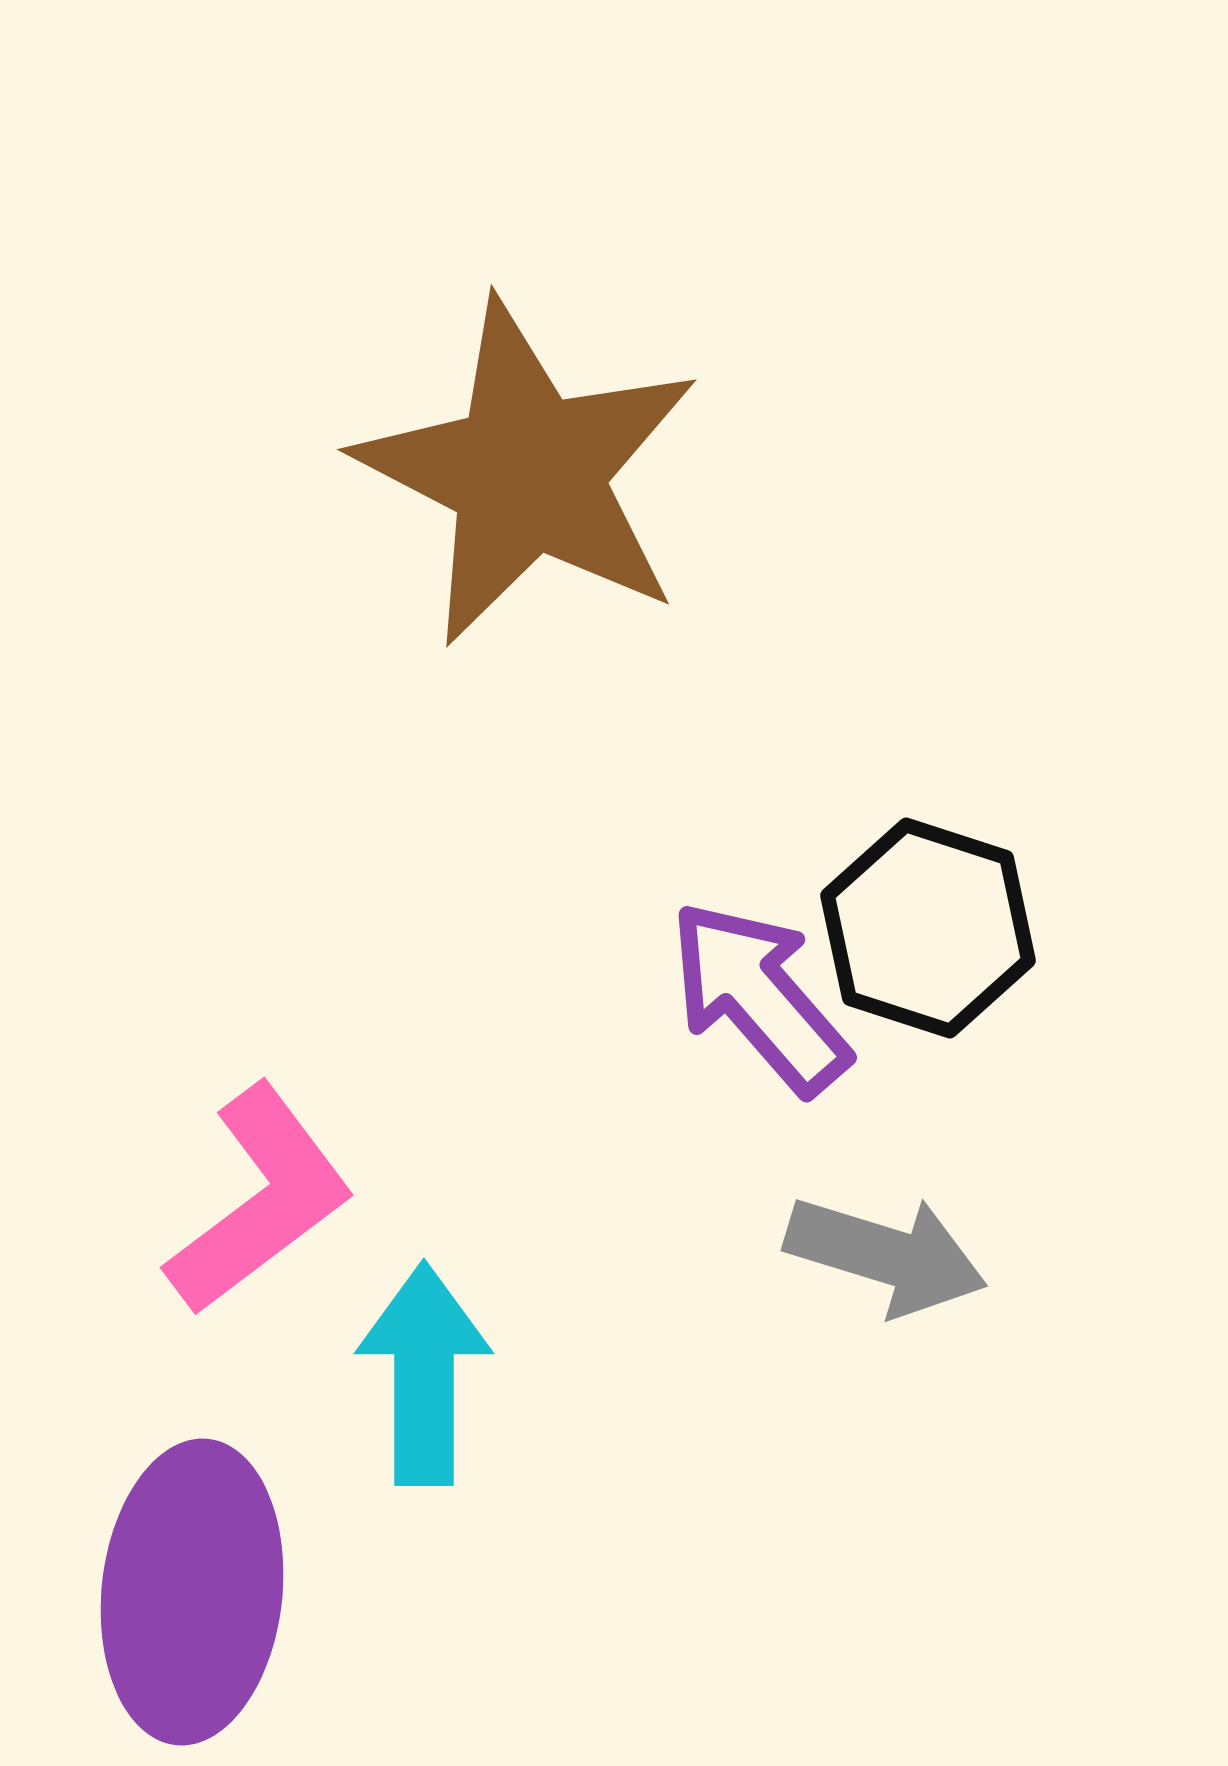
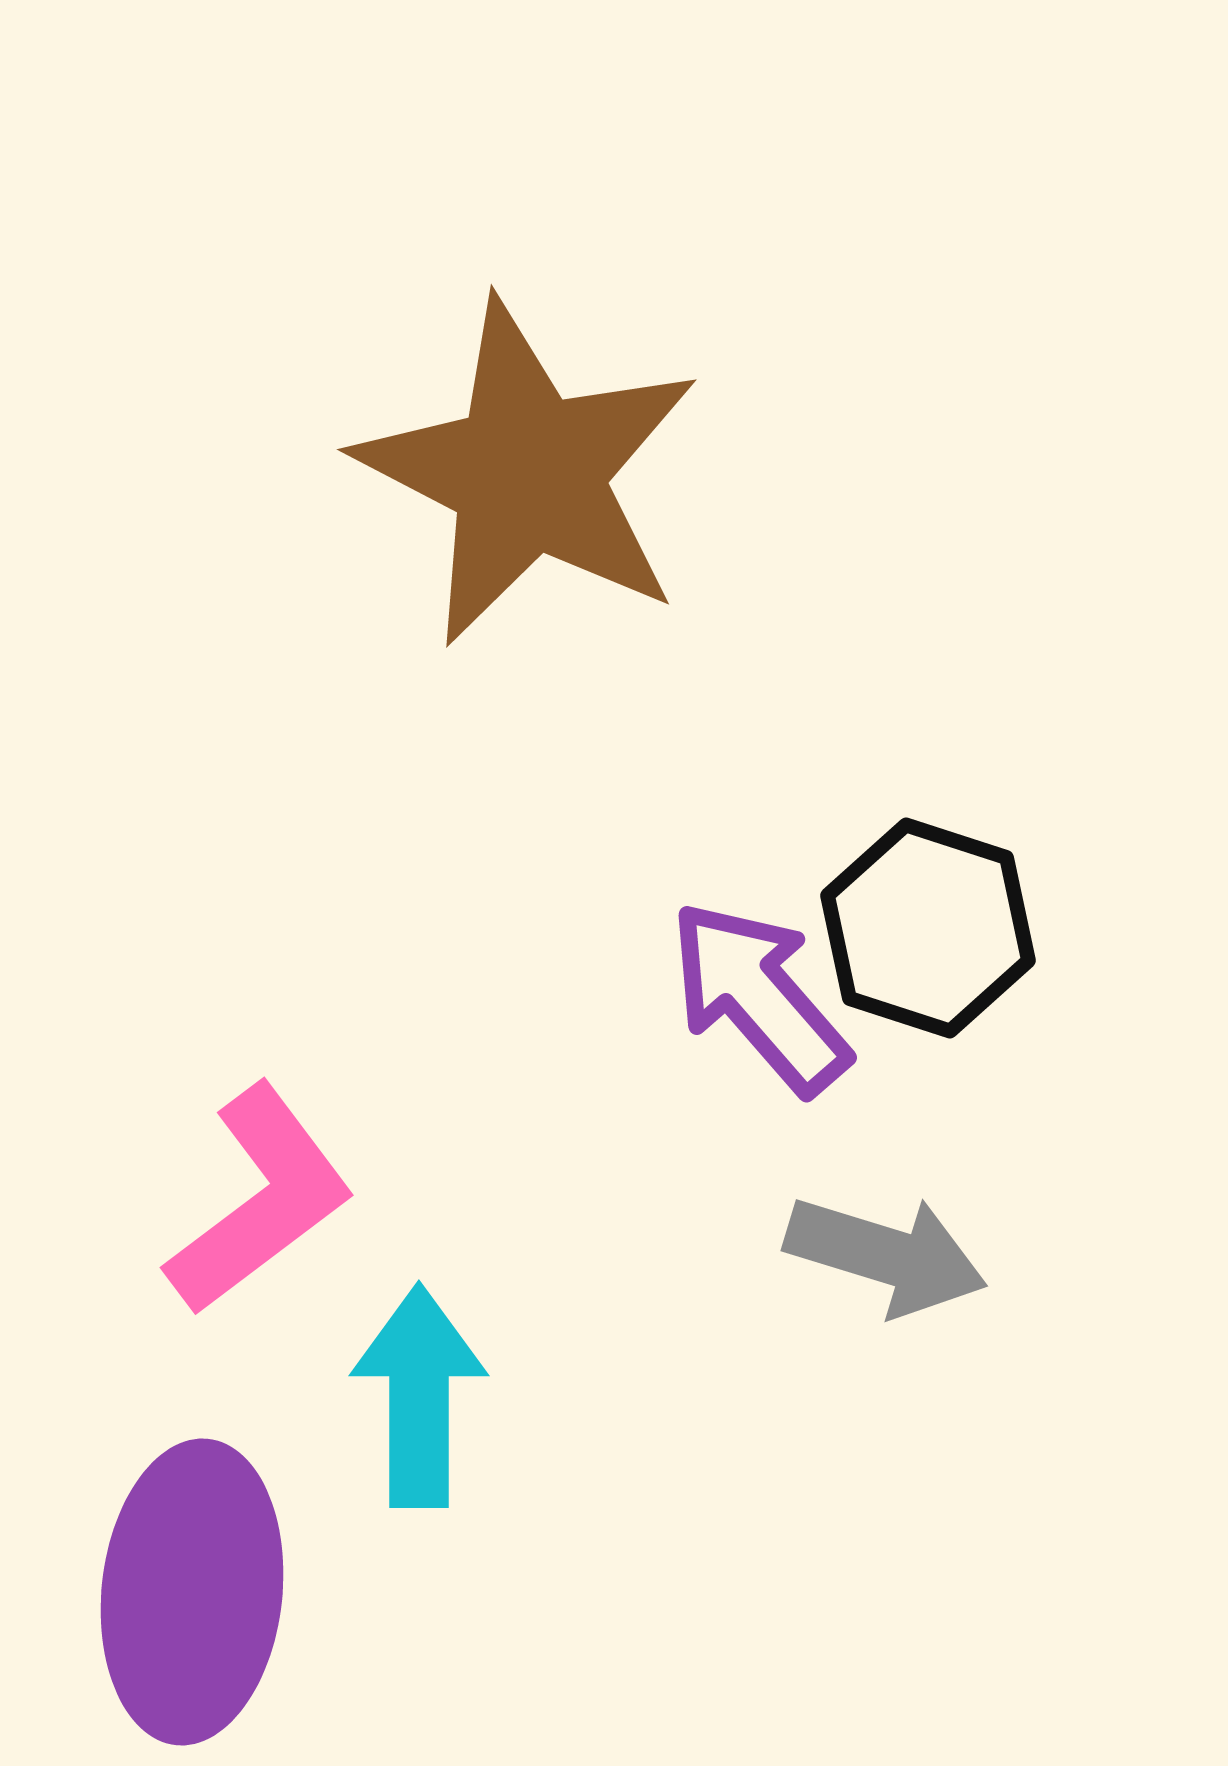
cyan arrow: moved 5 px left, 22 px down
